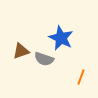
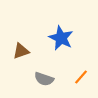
gray semicircle: moved 20 px down
orange line: rotated 21 degrees clockwise
